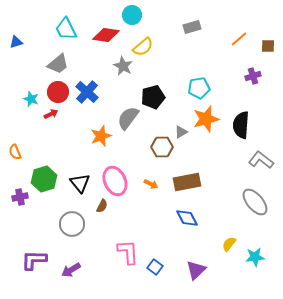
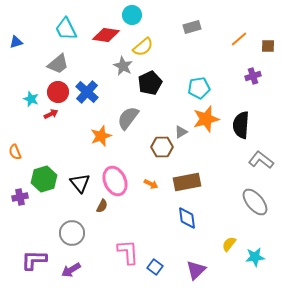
black pentagon at (153, 97): moved 3 px left, 14 px up; rotated 10 degrees counterclockwise
blue diamond at (187, 218): rotated 20 degrees clockwise
gray circle at (72, 224): moved 9 px down
